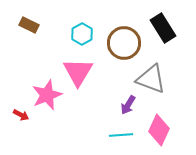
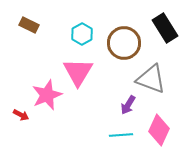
black rectangle: moved 2 px right
